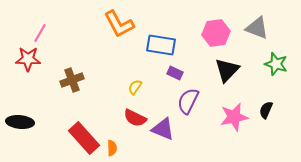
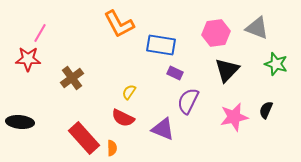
brown cross: moved 2 px up; rotated 15 degrees counterclockwise
yellow semicircle: moved 6 px left, 5 px down
red semicircle: moved 12 px left
